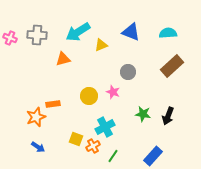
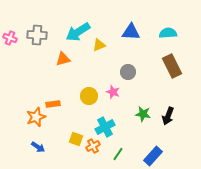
blue triangle: rotated 18 degrees counterclockwise
yellow triangle: moved 2 px left
brown rectangle: rotated 75 degrees counterclockwise
green line: moved 5 px right, 2 px up
